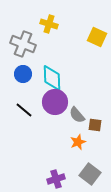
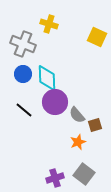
cyan diamond: moved 5 px left
brown square: rotated 24 degrees counterclockwise
gray square: moved 6 px left
purple cross: moved 1 px left, 1 px up
